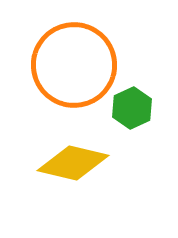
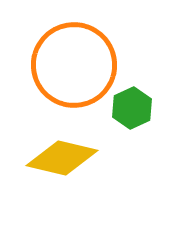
yellow diamond: moved 11 px left, 5 px up
